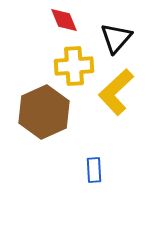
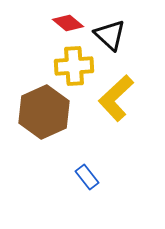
red diamond: moved 4 px right, 3 px down; rotated 28 degrees counterclockwise
black triangle: moved 6 px left, 3 px up; rotated 28 degrees counterclockwise
yellow L-shape: moved 6 px down
blue rectangle: moved 7 px left, 7 px down; rotated 35 degrees counterclockwise
